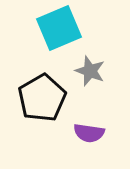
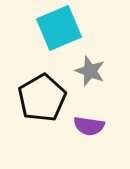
purple semicircle: moved 7 px up
